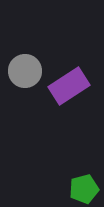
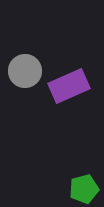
purple rectangle: rotated 9 degrees clockwise
